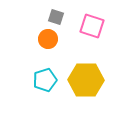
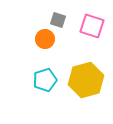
gray square: moved 2 px right, 3 px down
orange circle: moved 3 px left
yellow hexagon: rotated 16 degrees counterclockwise
